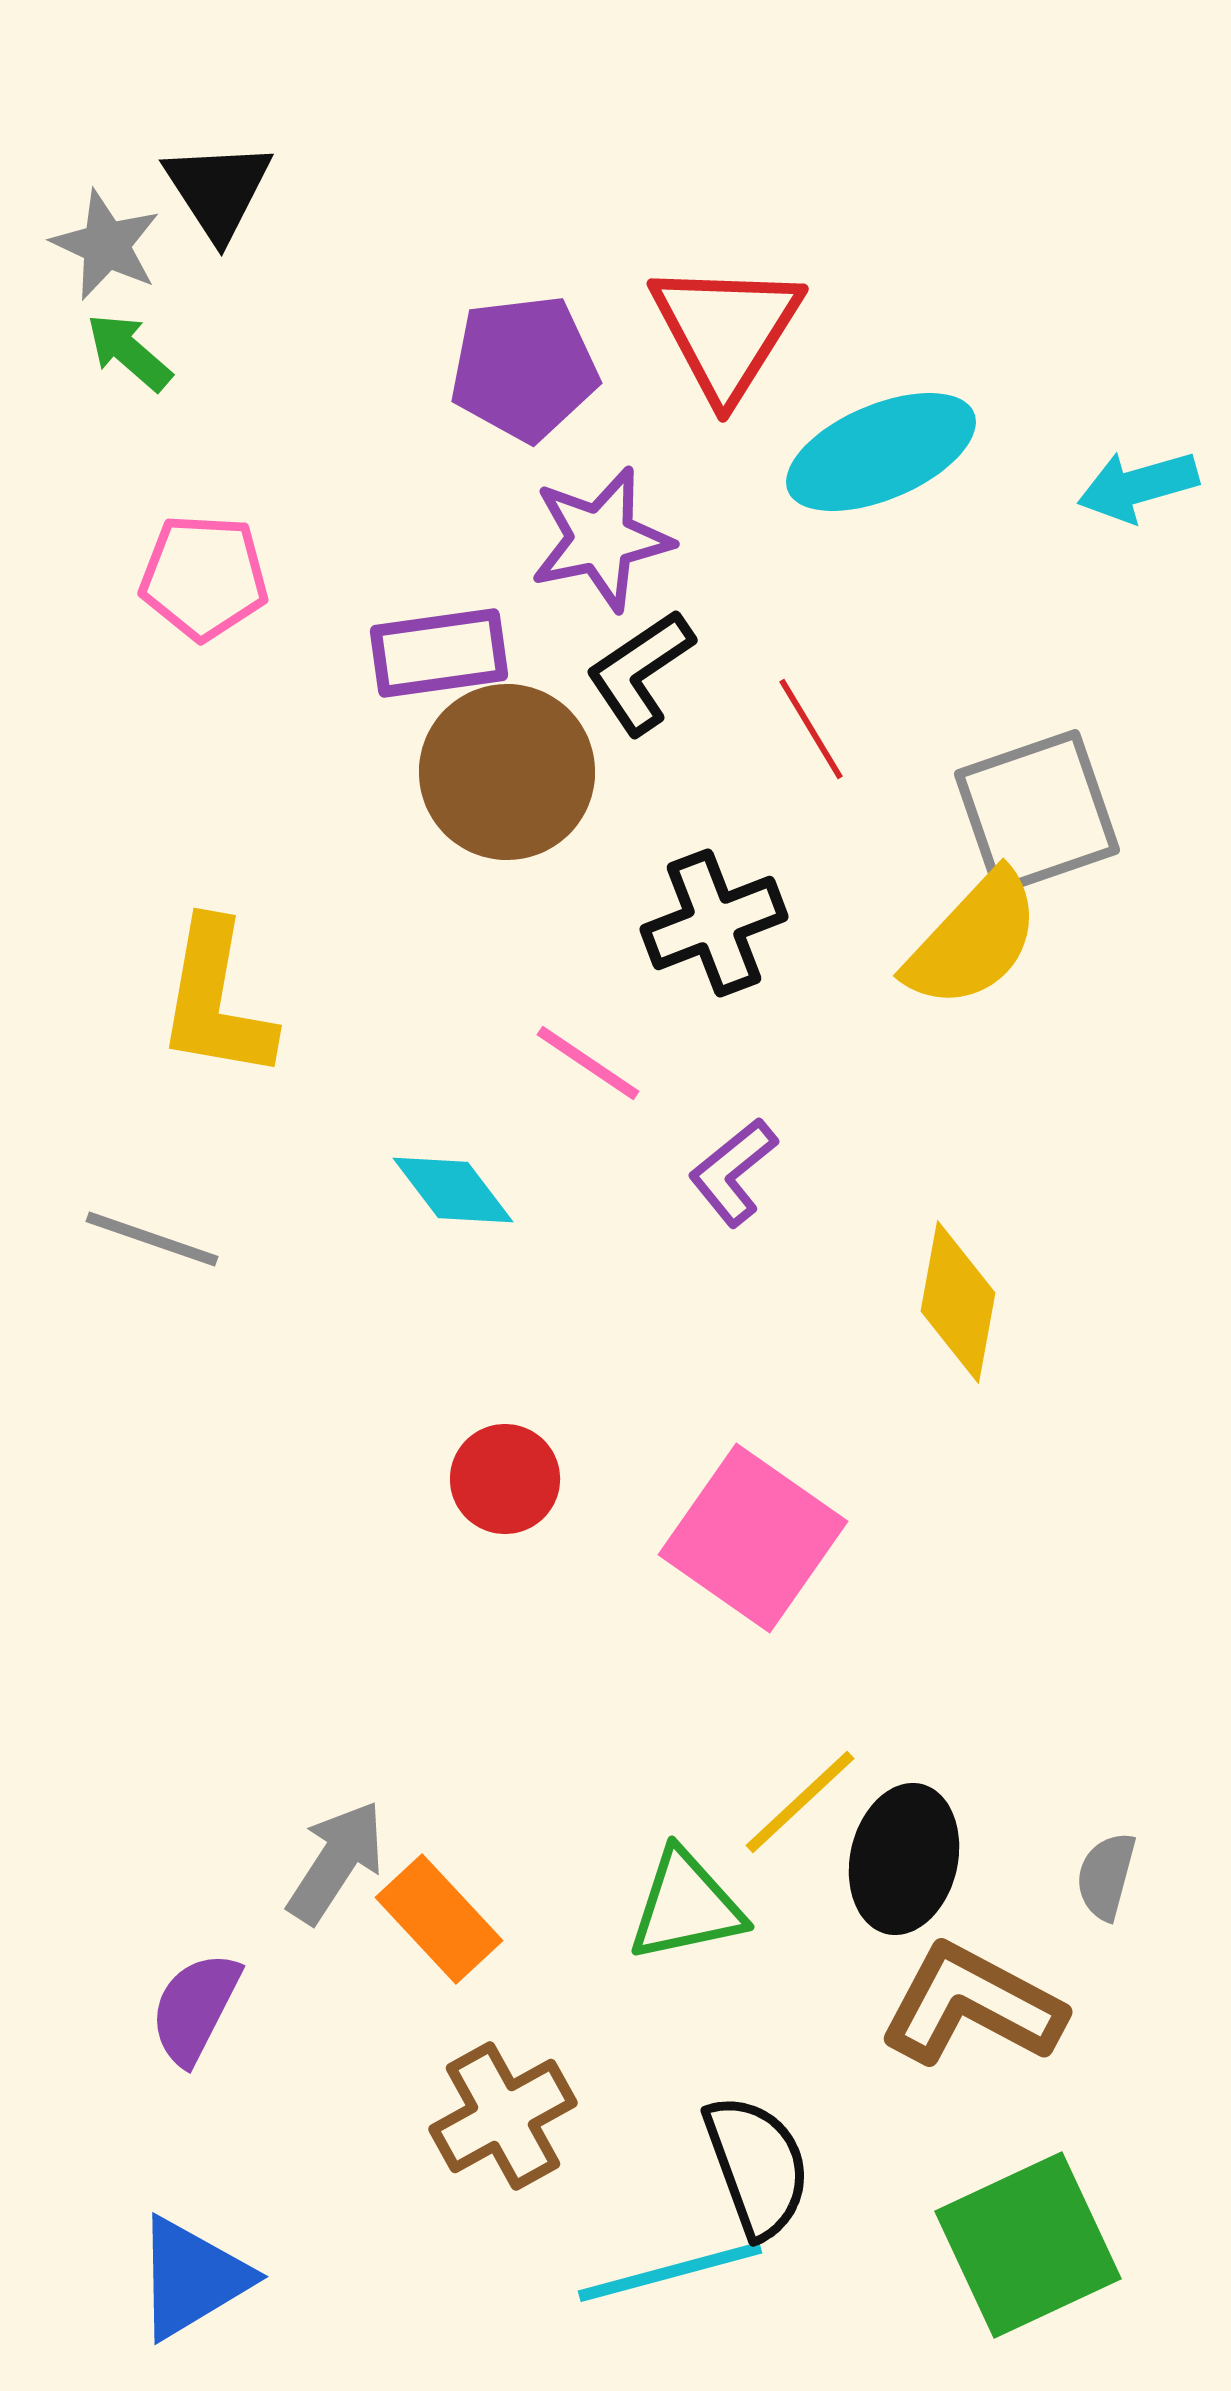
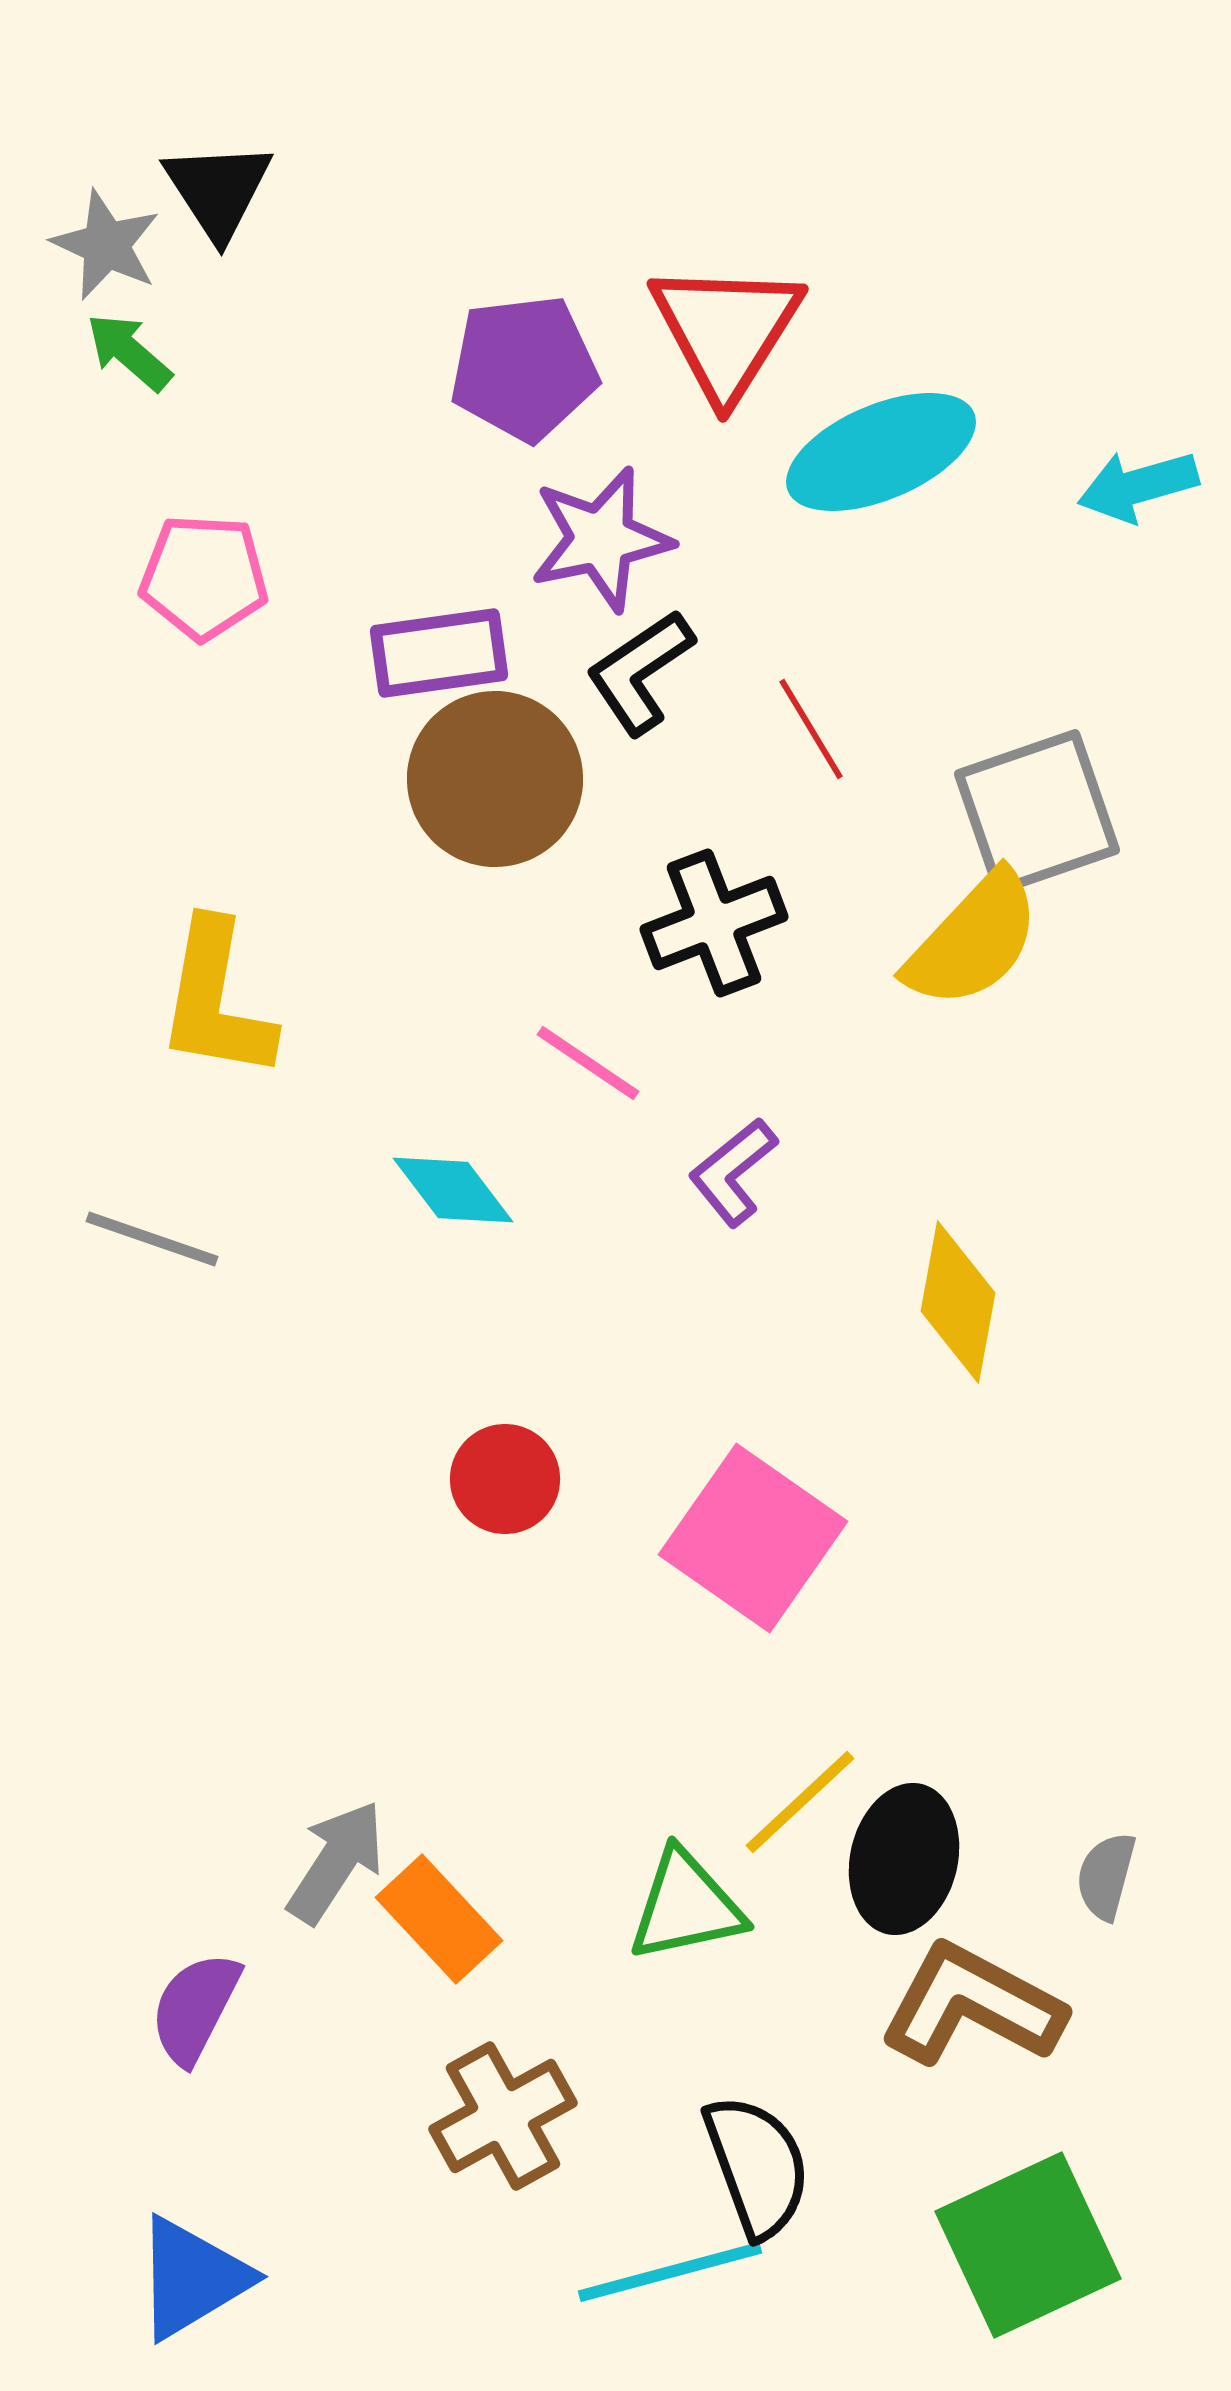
brown circle: moved 12 px left, 7 px down
